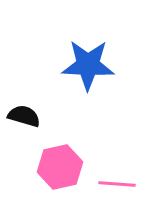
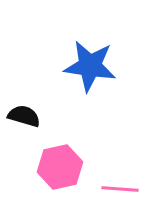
blue star: moved 2 px right, 1 px down; rotated 6 degrees clockwise
pink line: moved 3 px right, 5 px down
